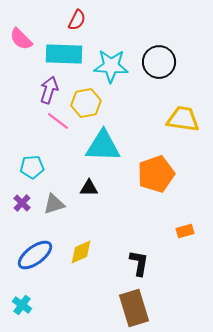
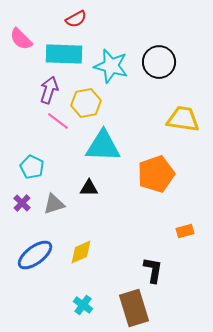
red semicircle: moved 1 px left, 1 px up; rotated 35 degrees clockwise
cyan star: rotated 12 degrees clockwise
cyan pentagon: rotated 30 degrees clockwise
black L-shape: moved 14 px right, 7 px down
cyan cross: moved 61 px right
